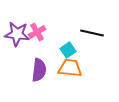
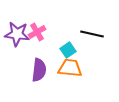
black line: moved 1 px down
